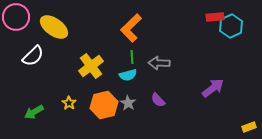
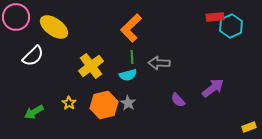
purple semicircle: moved 20 px right
